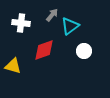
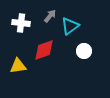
gray arrow: moved 2 px left, 1 px down
yellow triangle: moved 5 px right; rotated 24 degrees counterclockwise
